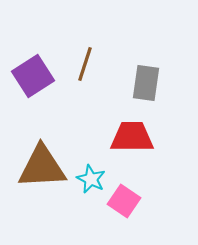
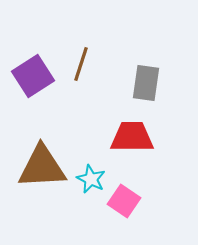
brown line: moved 4 px left
